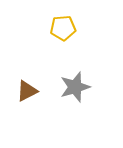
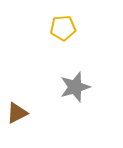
brown triangle: moved 10 px left, 22 px down
